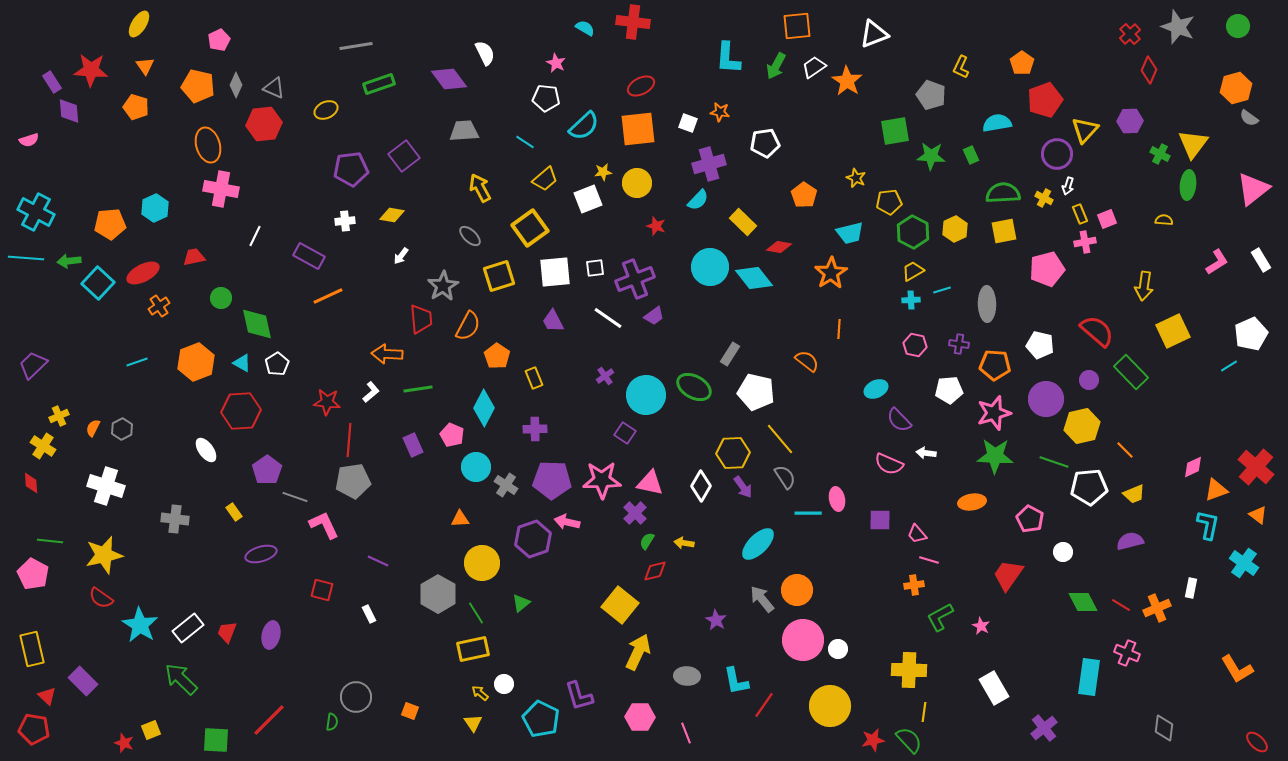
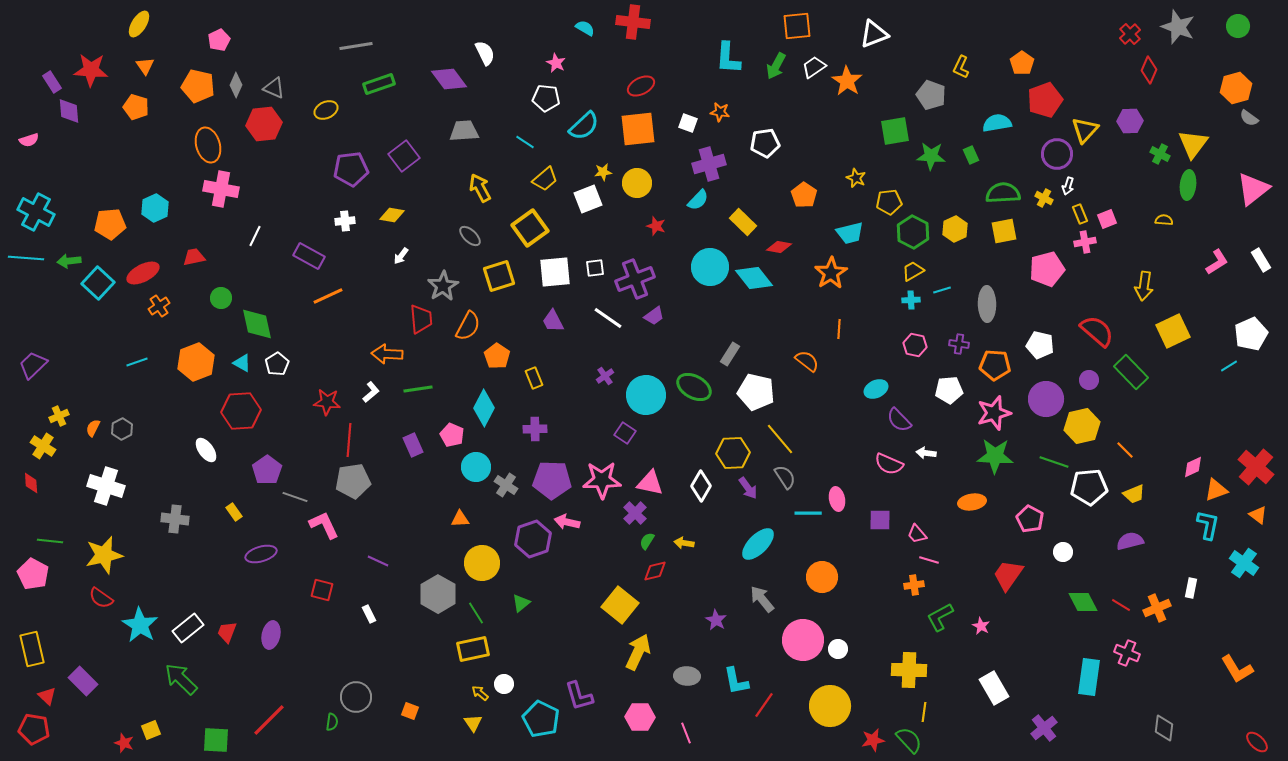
purple arrow at (743, 487): moved 5 px right, 1 px down
orange circle at (797, 590): moved 25 px right, 13 px up
